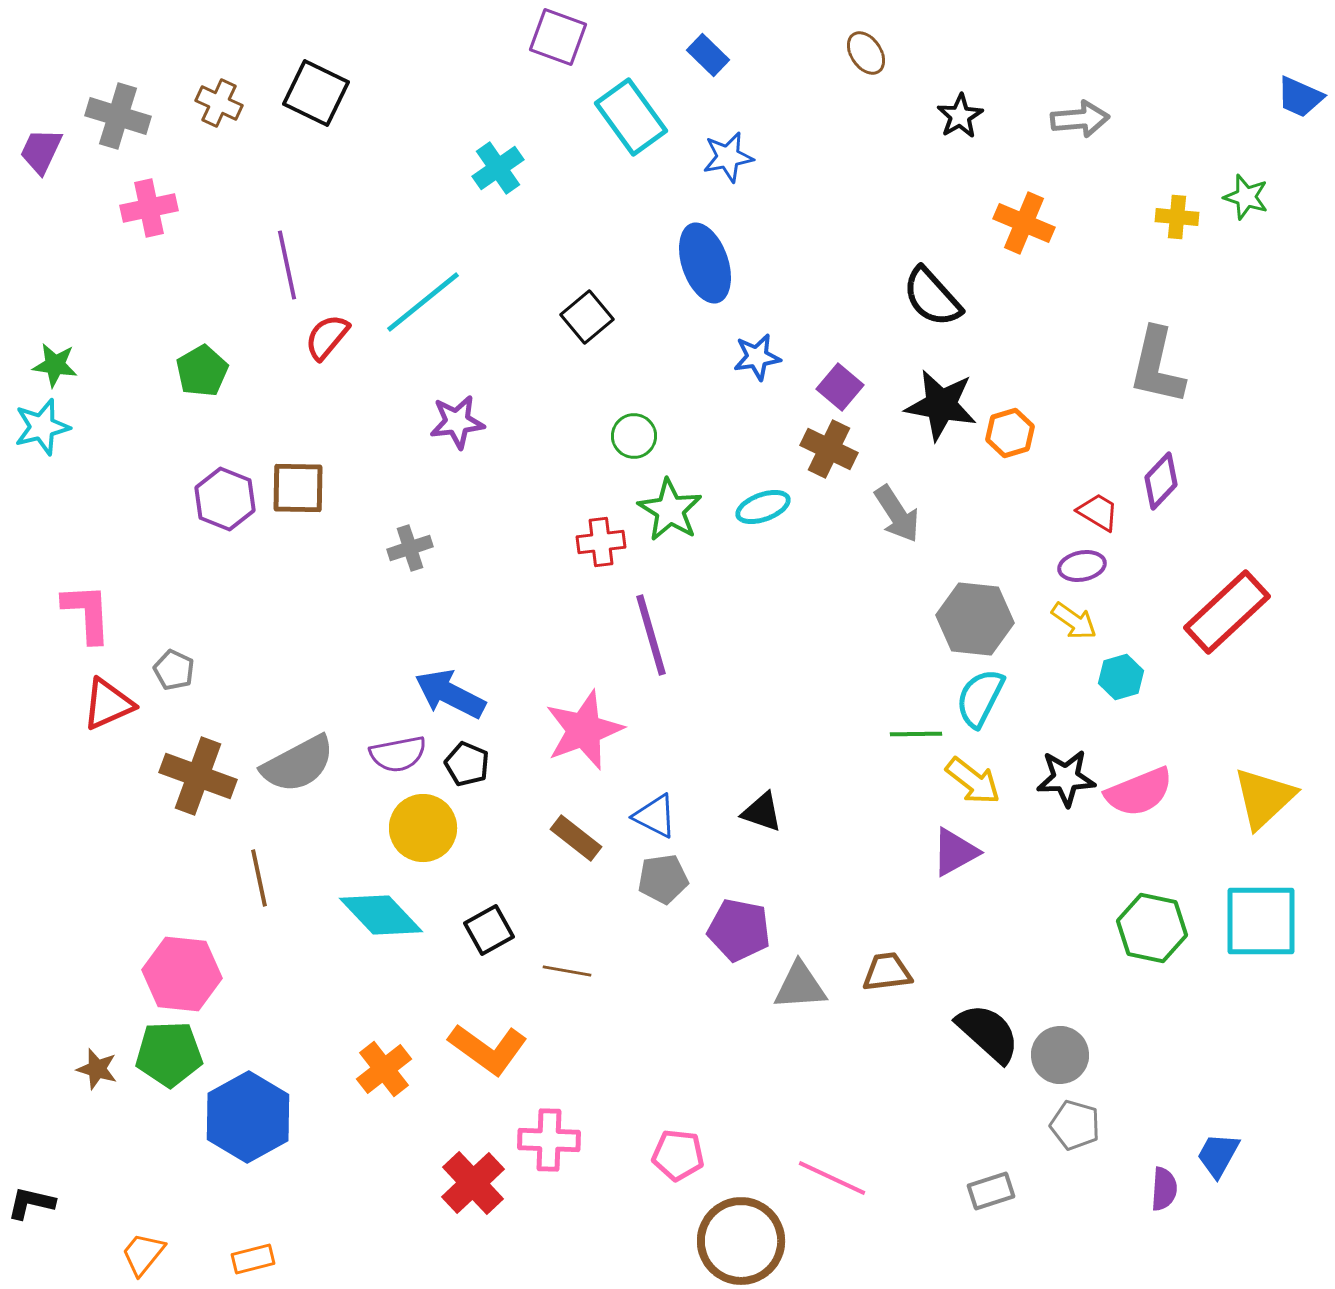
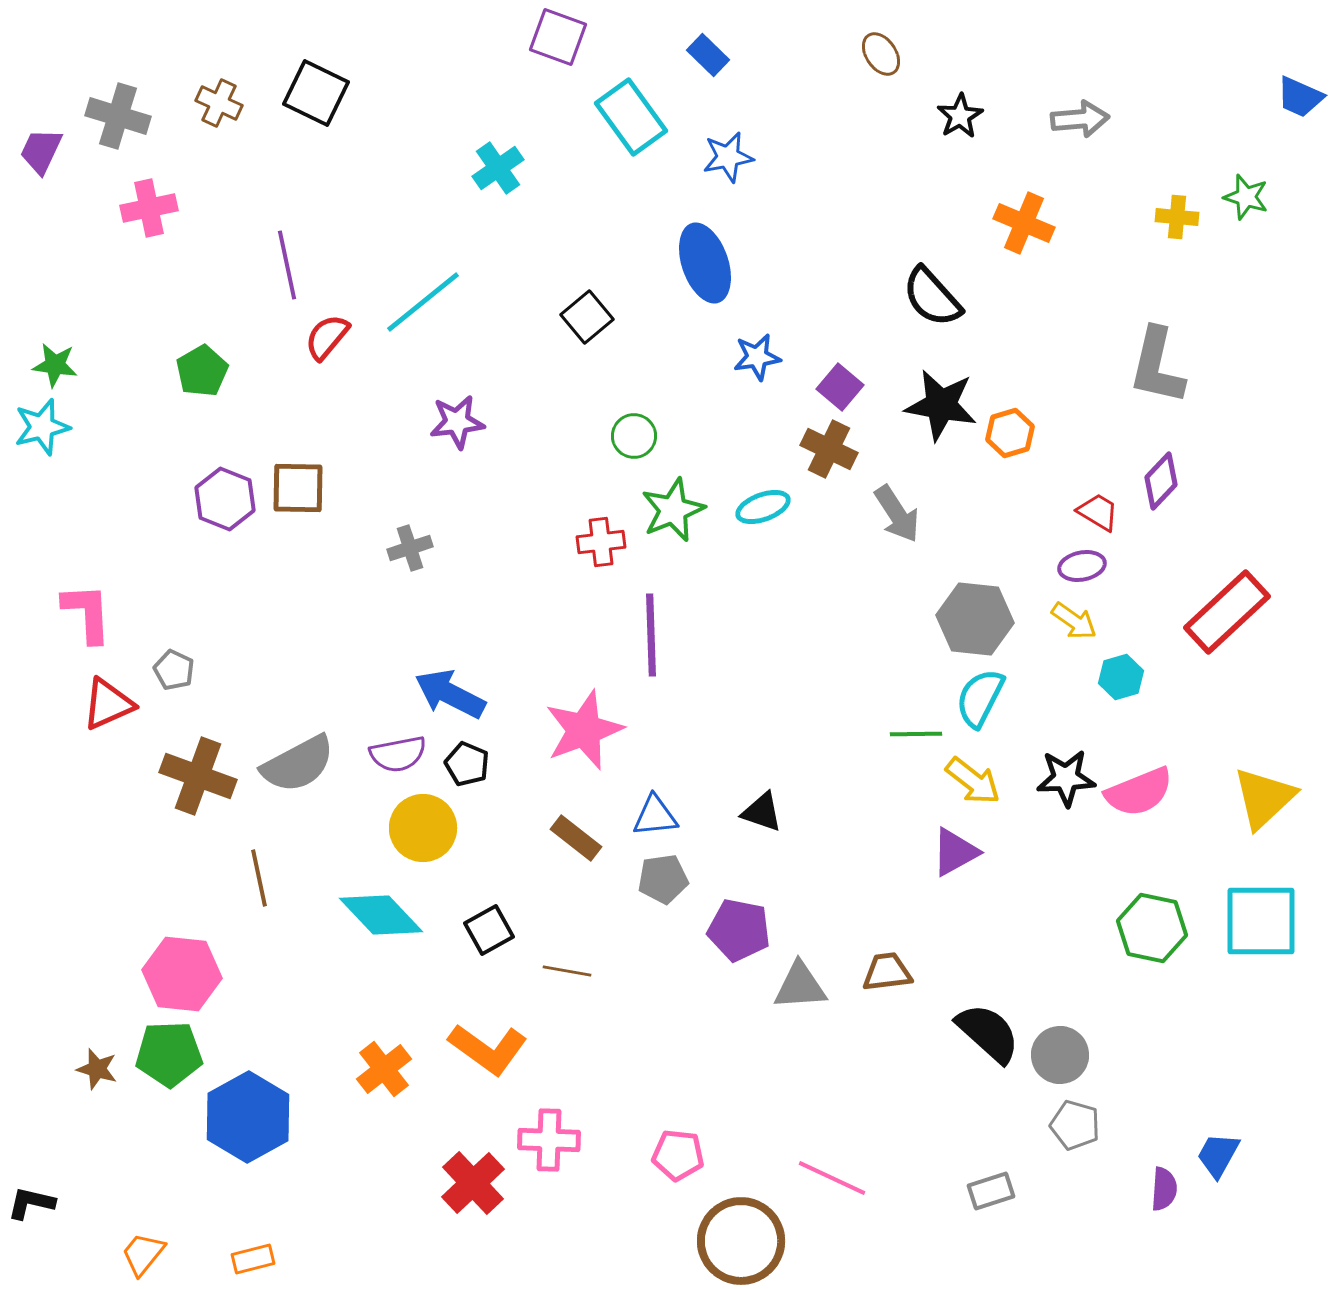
brown ellipse at (866, 53): moved 15 px right, 1 px down
green star at (670, 510): moved 3 px right; rotated 18 degrees clockwise
purple line at (651, 635): rotated 14 degrees clockwise
blue triangle at (655, 816): rotated 33 degrees counterclockwise
